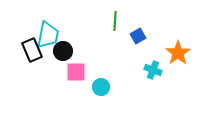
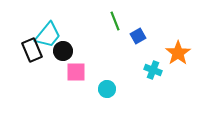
green line: rotated 24 degrees counterclockwise
cyan trapezoid: rotated 28 degrees clockwise
cyan circle: moved 6 px right, 2 px down
